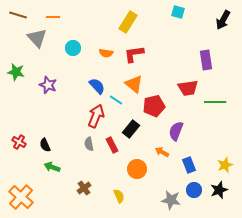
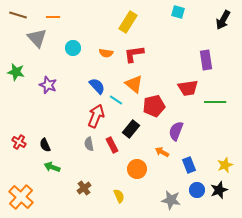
blue circle: moved 3 px right
